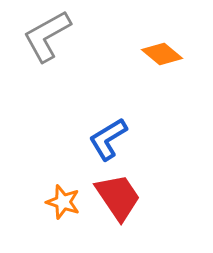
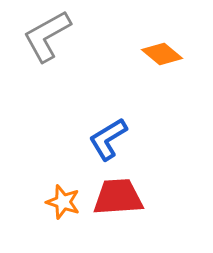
red trapezoid: rotated 60 degrees counterclockwise
